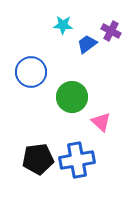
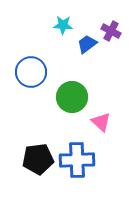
blue cross: rotated 8 degrees clockwise
